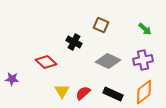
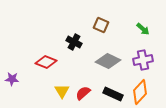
green arrow: moved 2 px left
red diamond: rotated 20 degrees counterclockwise
orange diamond: moved 4 px left; rotated 10 degrees counterclockwise
